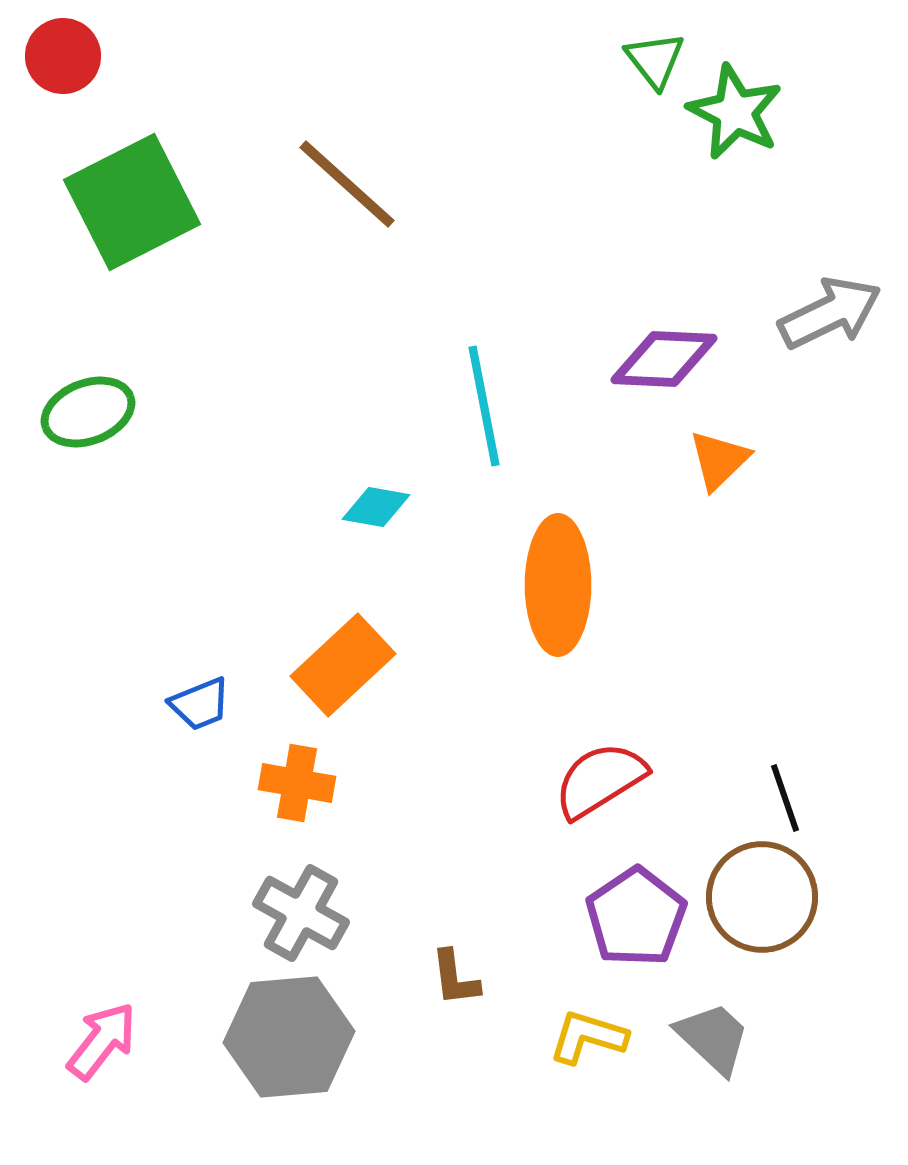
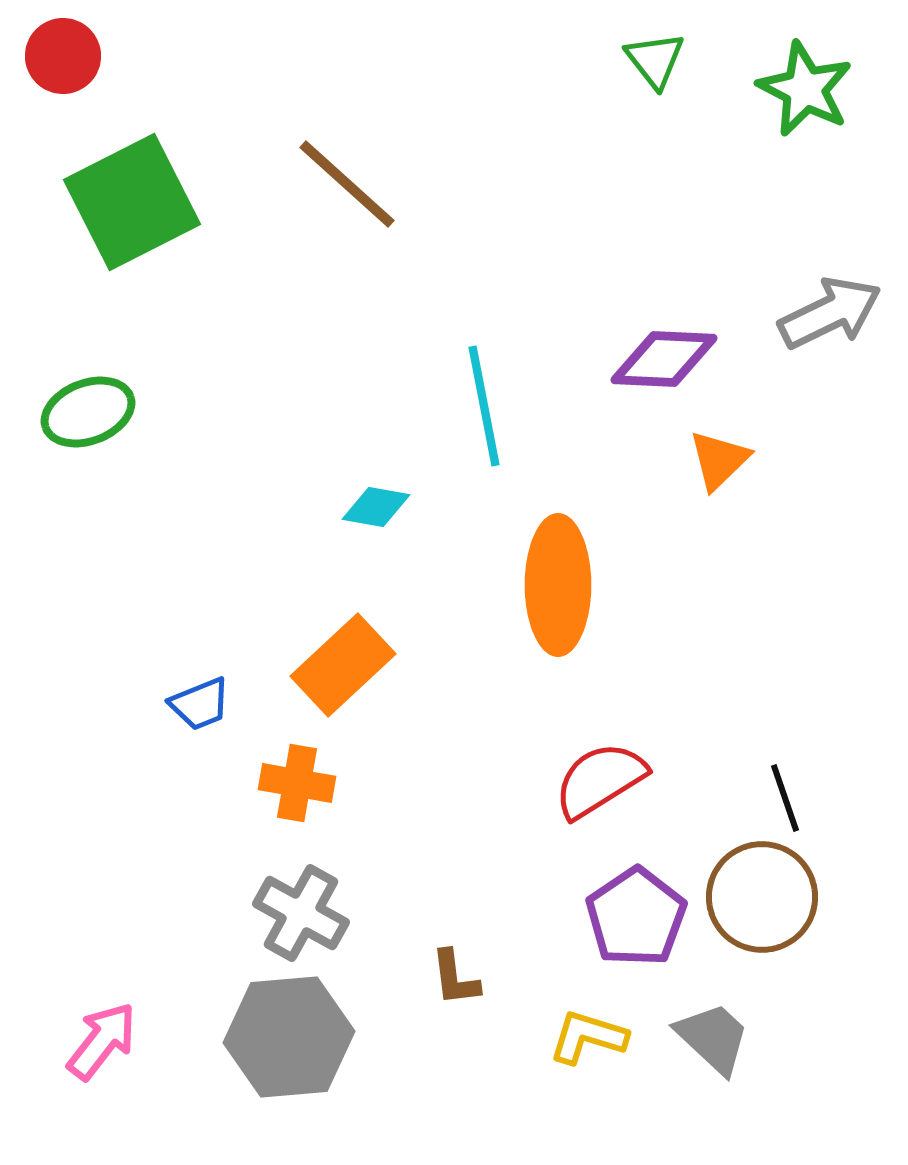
green star: moved 70 px right, 23 px up
